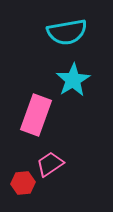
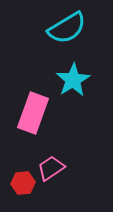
cyan semicircle: moved 4 px up; rotated 21 degrees counterclockwise
pink rectangle: moved 3 px left, 2 px up
pink trapezoid: moved 1 px right, 4 px down
